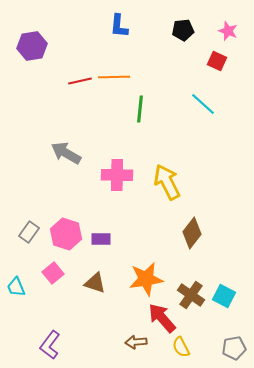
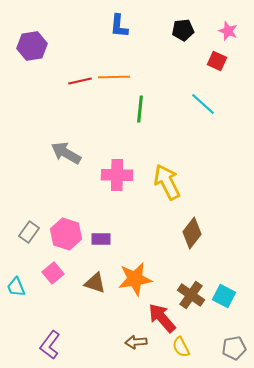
orange star: moved 11 px left
